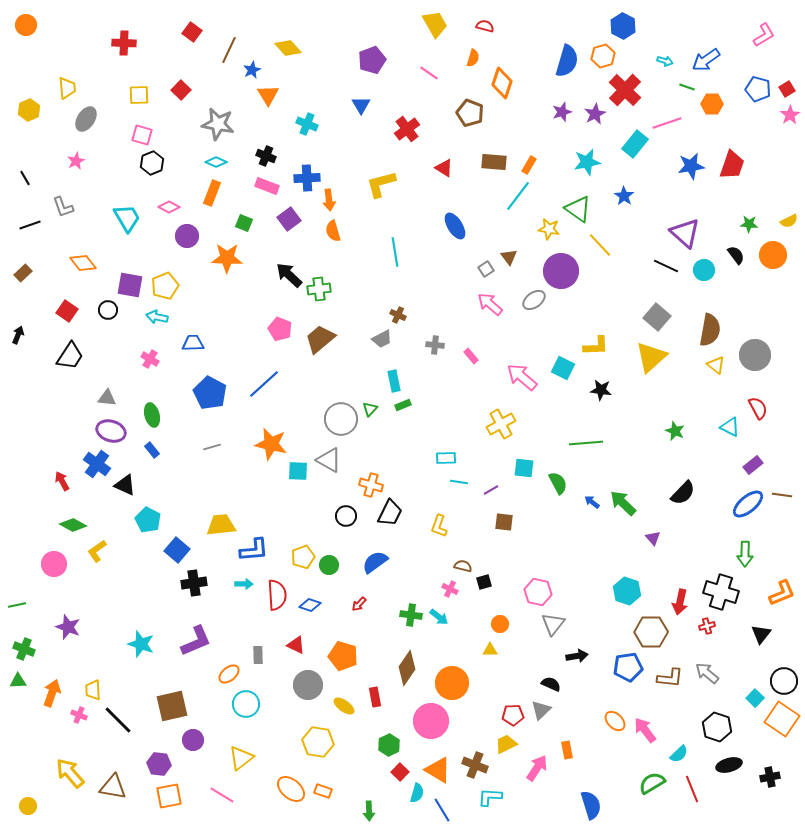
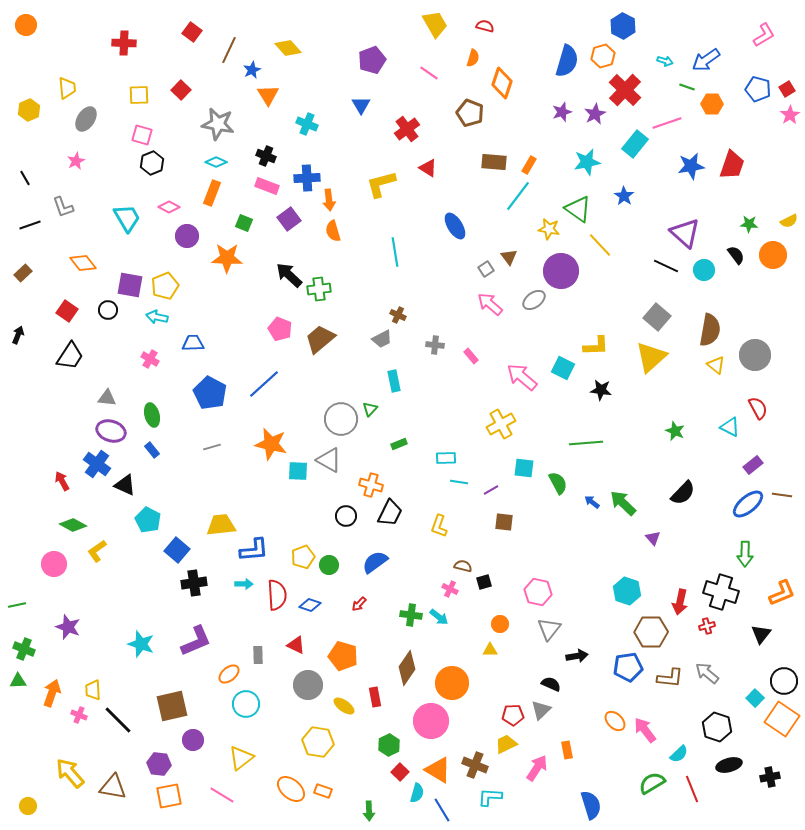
red triangle at (444, 168): moved 16 px left
green rectangle at (403, 405): moved 4 px left, 39 px down
gray triangle at (553, 624): moved 4 px left, 5 px down
